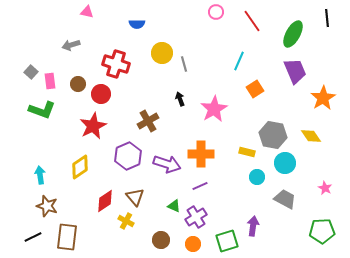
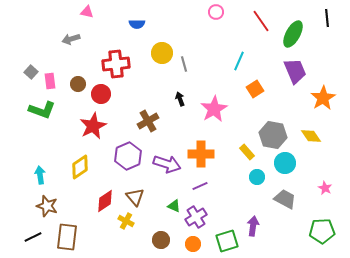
red line at (252, 21): moved 9 px right
gray arrow at (71, 45): moved 6 px up
red cross at (116, 64): rotated 24 degrees counterclockwise
yellow rectangle at (247, 152): rotated 35 degrees clockwise
